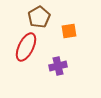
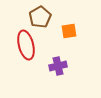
brown pentagon: moved 1 px right
red ellipse: moved 2 px up; rotated 40 degrees counterclockwise
